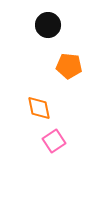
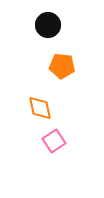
orange pentagon: moved 7 px left
orange diamond: moved 1 px right
